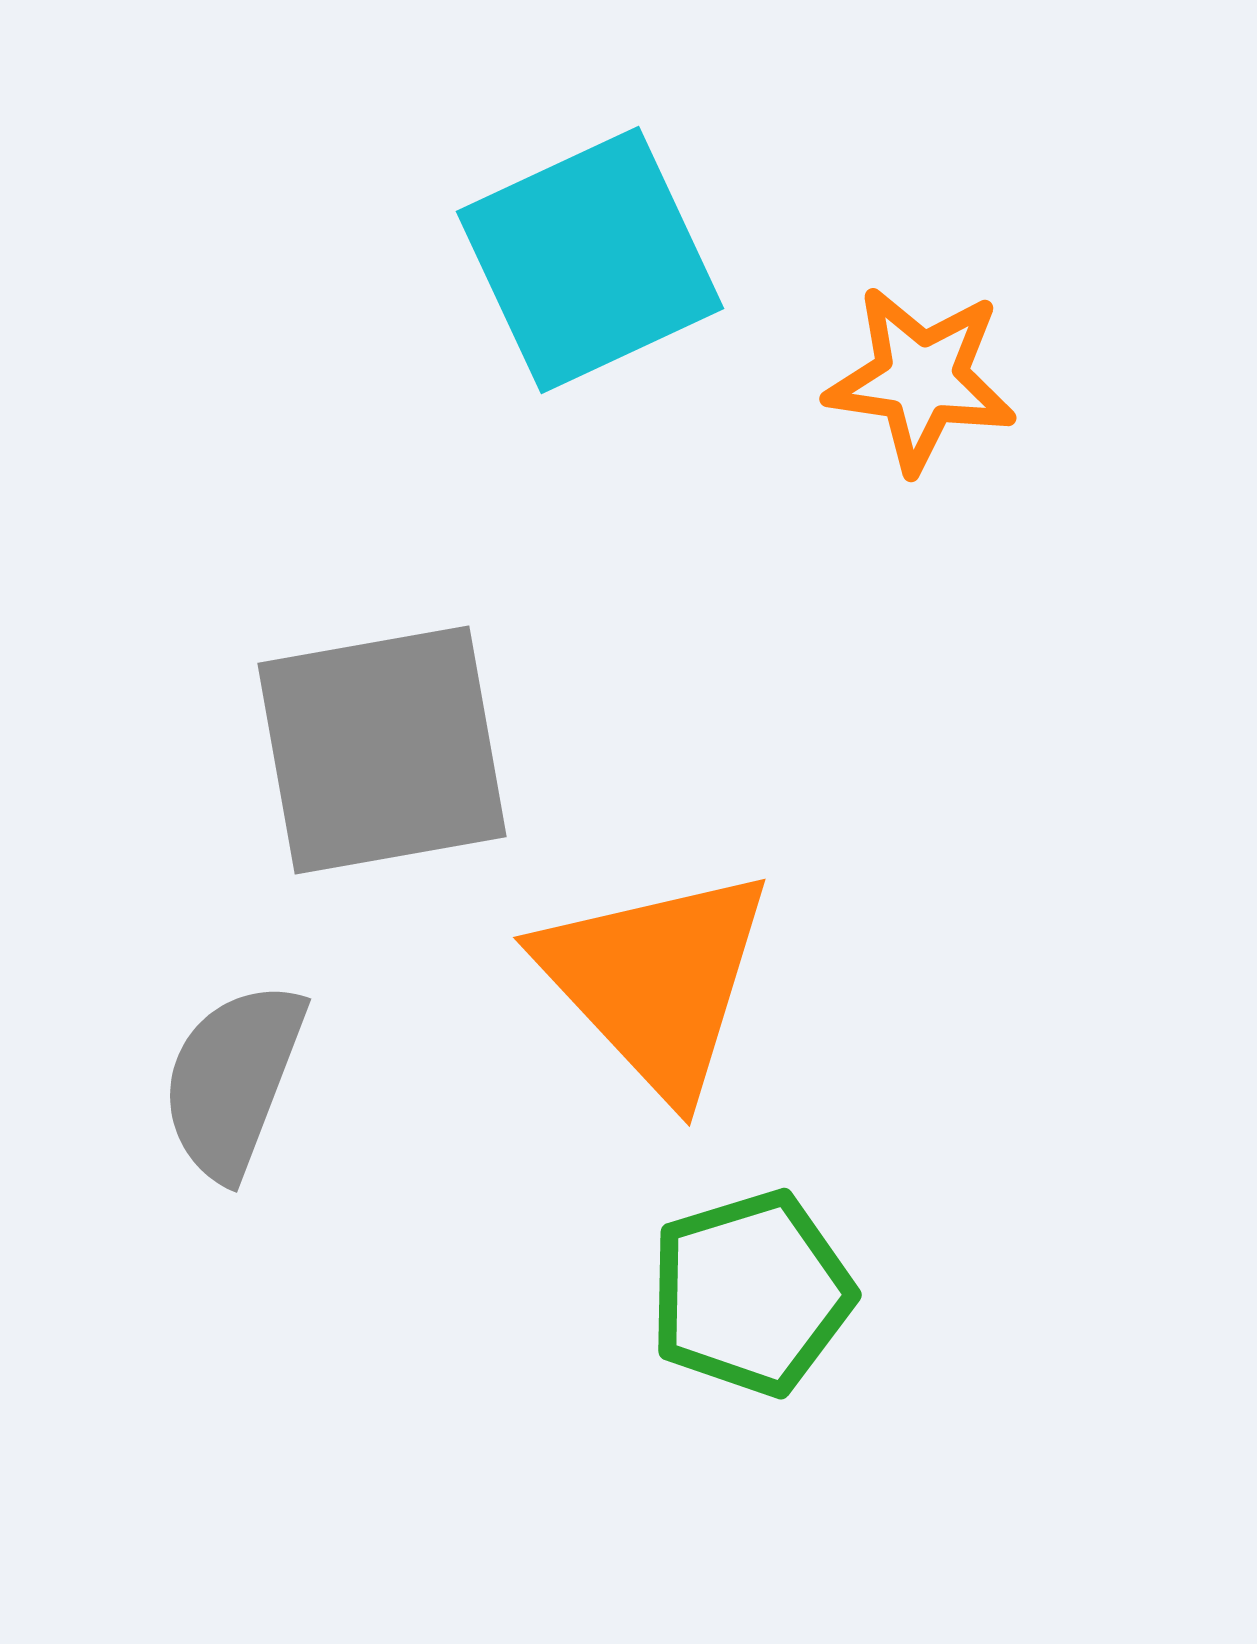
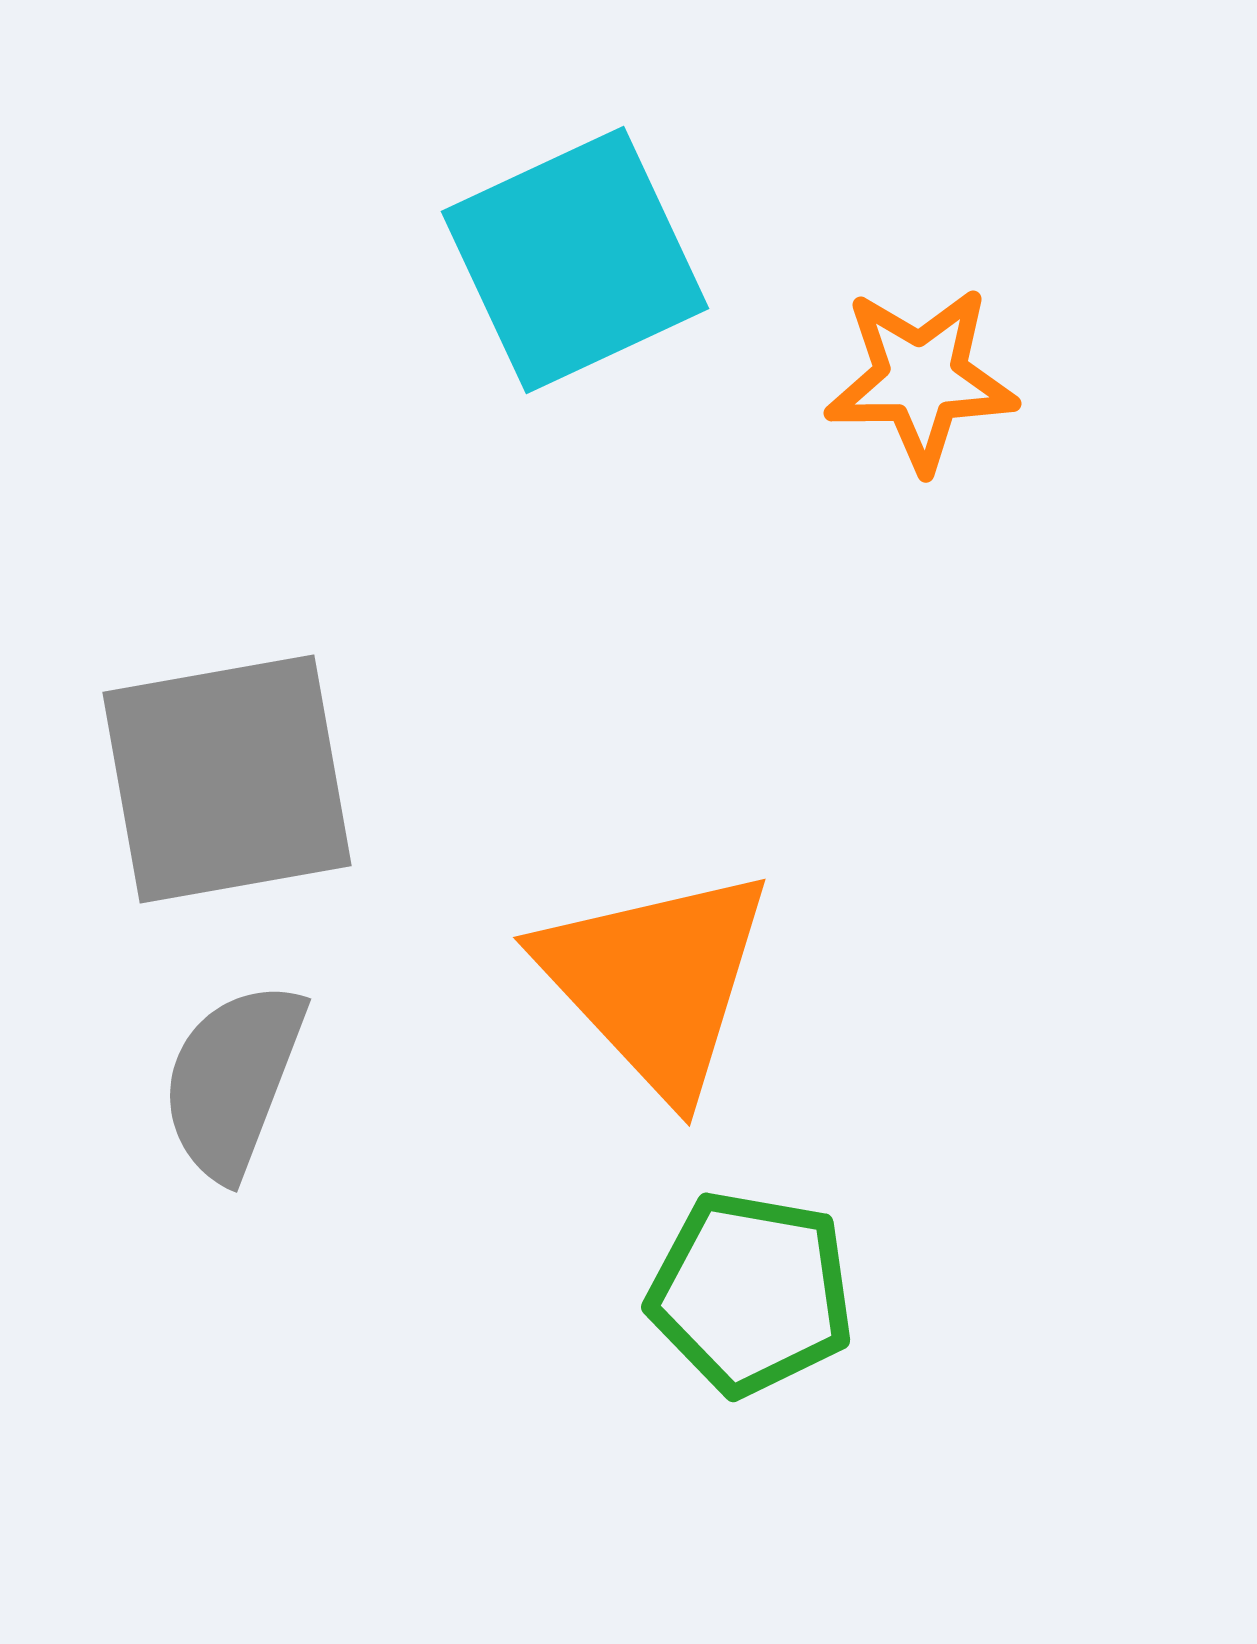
cyan square: moved 15 px left
orange star: rotated 9 degrees counterclockwise
gray square: moved 155 px left, 29 px down
green pentagon: rotated 27 degrees clockwise
